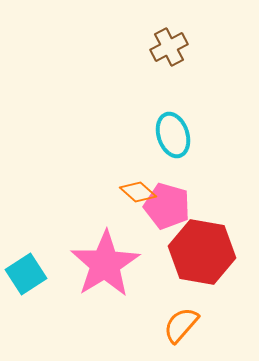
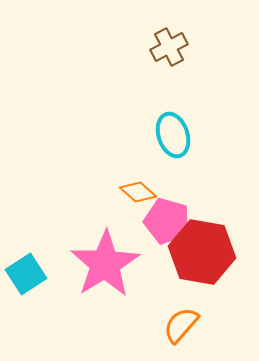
pink pentagon: moved 15 px down
